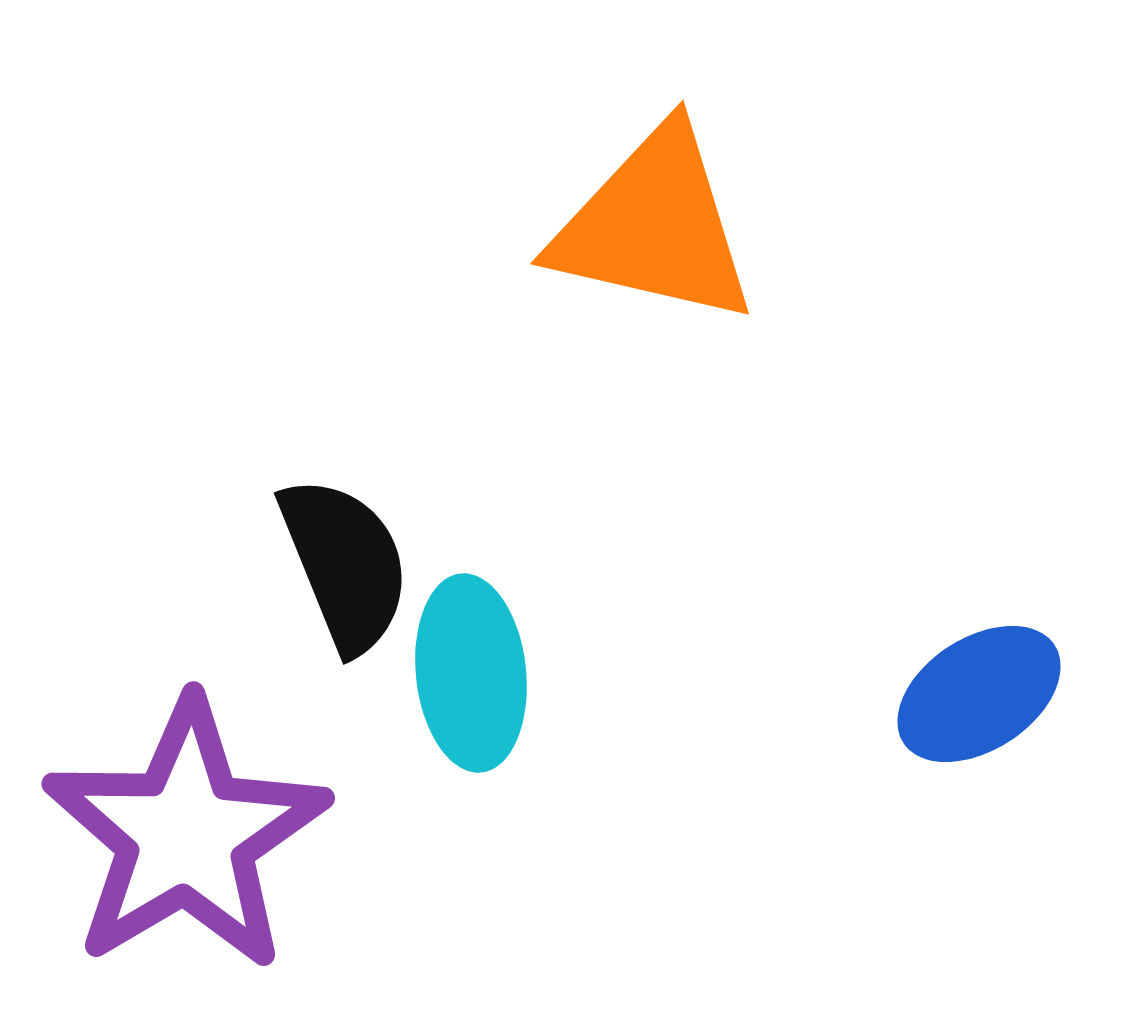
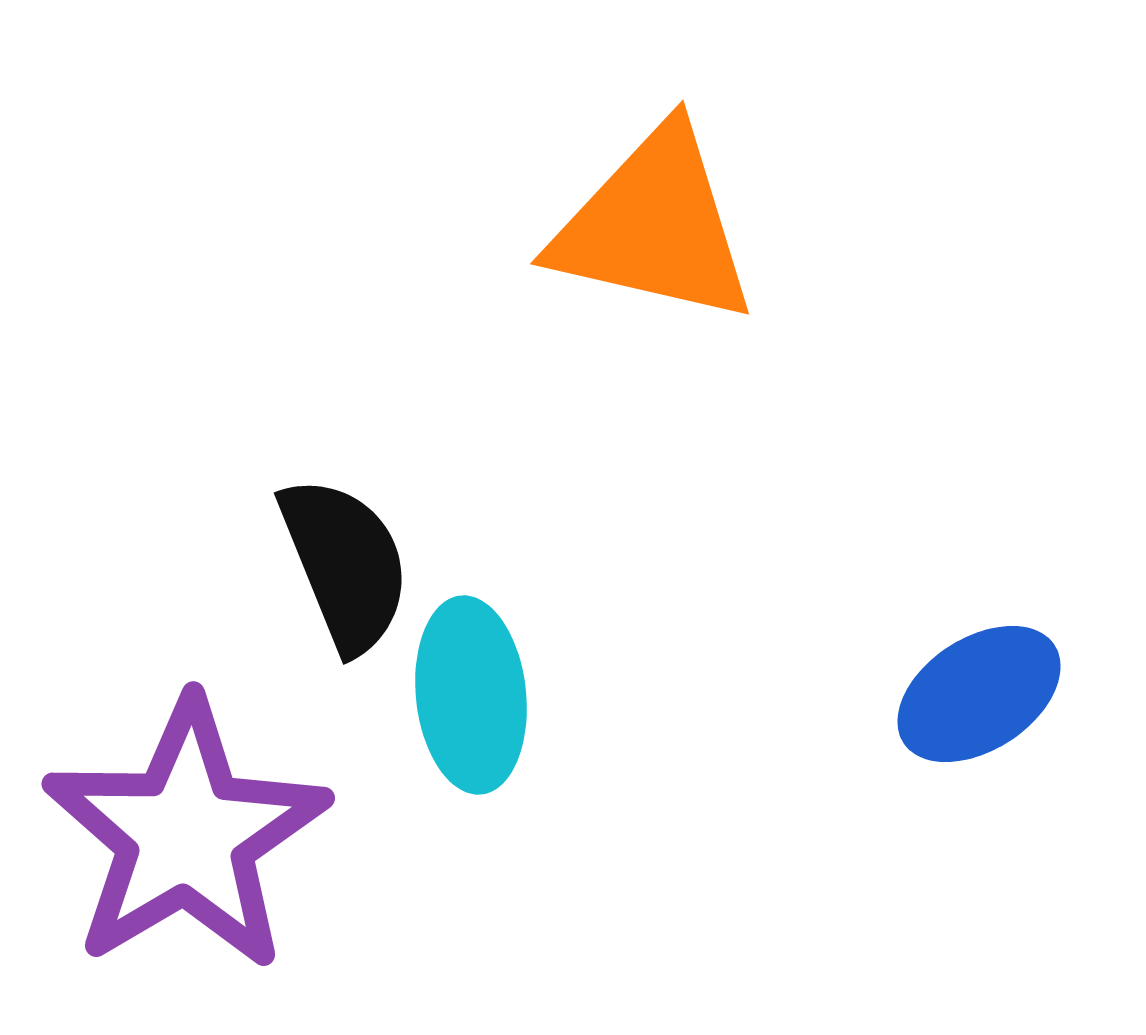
cyan ellipse: moved 22 px down
